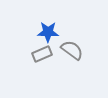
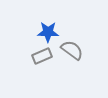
gray rectangle: moved 2 px down
